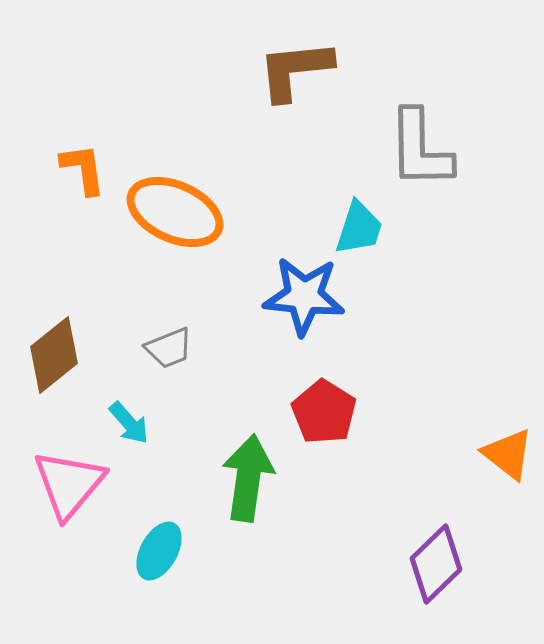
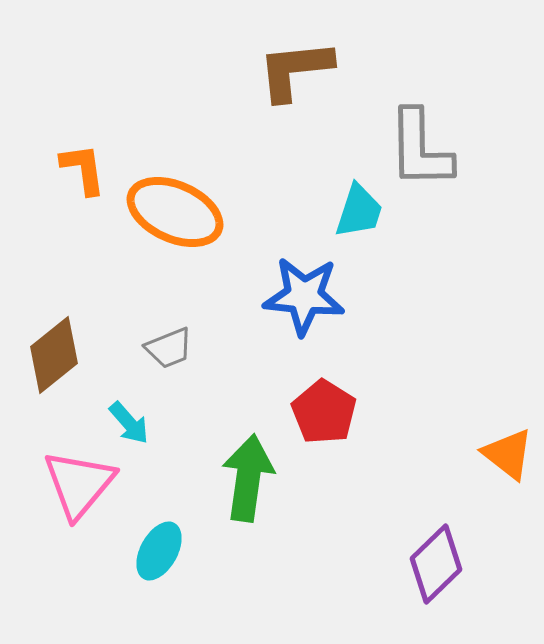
cyan trapezoid: moved 17 px up
pink triangle: moved 10 px right
